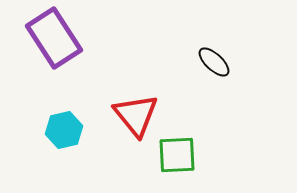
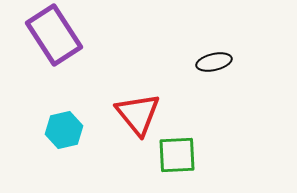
purple rectangle: moved 3 px up
black ellipse: rotated 56 degrees counterclockwise
red triangle: moved 2 px right, 1 px up
